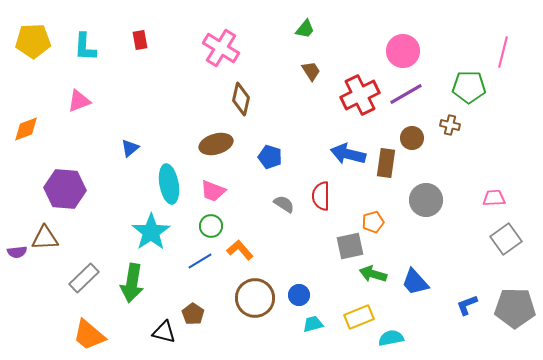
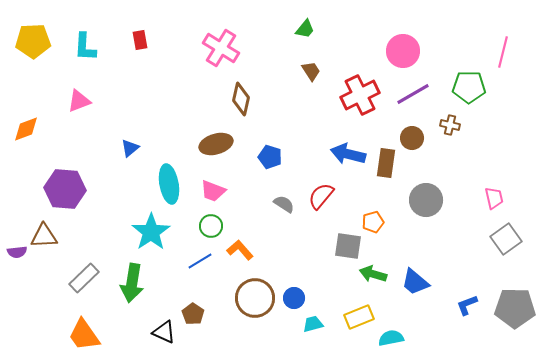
purple line at (406, 94): moved 7 px right
red semicircle at (321, 196): rotated 40 degrees clockwise
pink trapezoid at (494, 198): rotated 80 degrees clockwise
brown triangle at (45, 238): moved 1 px left, 2 px up
gray square at (350, 246): moved 2 px left; rotated 20 degrees clockwise
blue trapezoid at (415, 282): rotated 8 degrees counterclockwise
blue circle at (299, 295): moved 5 px left, 3 px down
black triangle at (164, 332): rotated 10 degrees clockwise
orange trapezoid at (89, 335): moved 5 px left; rotated 15 degrees clockwise
